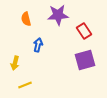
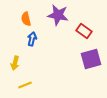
purple star: rotated 15 degrees clockwise
red rectangle: rotated 21 degrees counterclockwise
blue arrow: moved 6 px left, 6 px up
purple square: moved 6 px right, 1 px up
